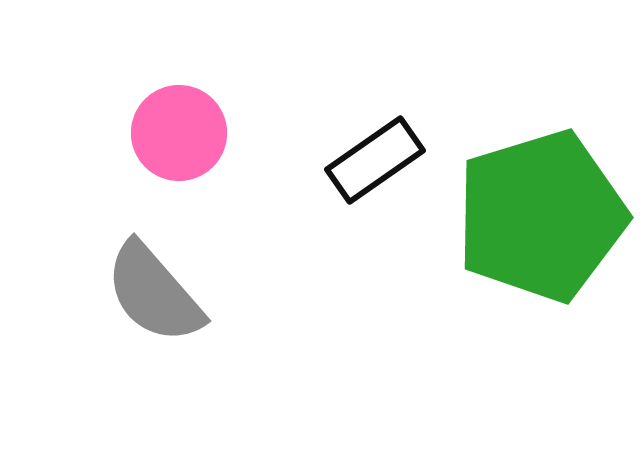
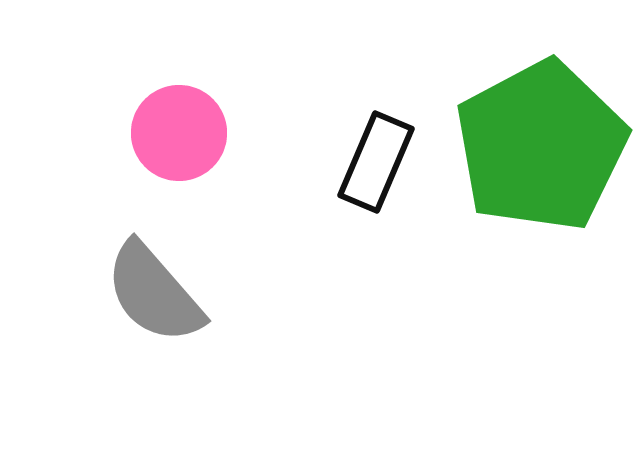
black rectangle: moved 1 px right, 2 px down; rotated 32 degrees counterclockwise
green pentagon: moved 70 px up; rotated 11 degrees counterclockwise
